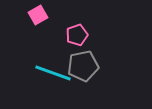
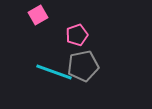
cyan line: moved 1 px right, 1 px up
